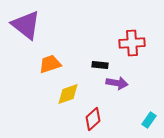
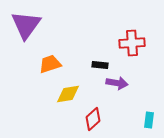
purple triangle: rotated 28 degrees clockwise
yellow diamond: rotated 10 degrees clockwise
cyan rectangle: rotated 28 degrees counterclockwise
